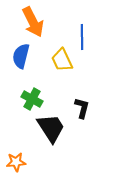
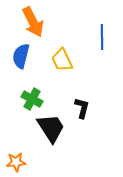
blue line: moved 20 px right
